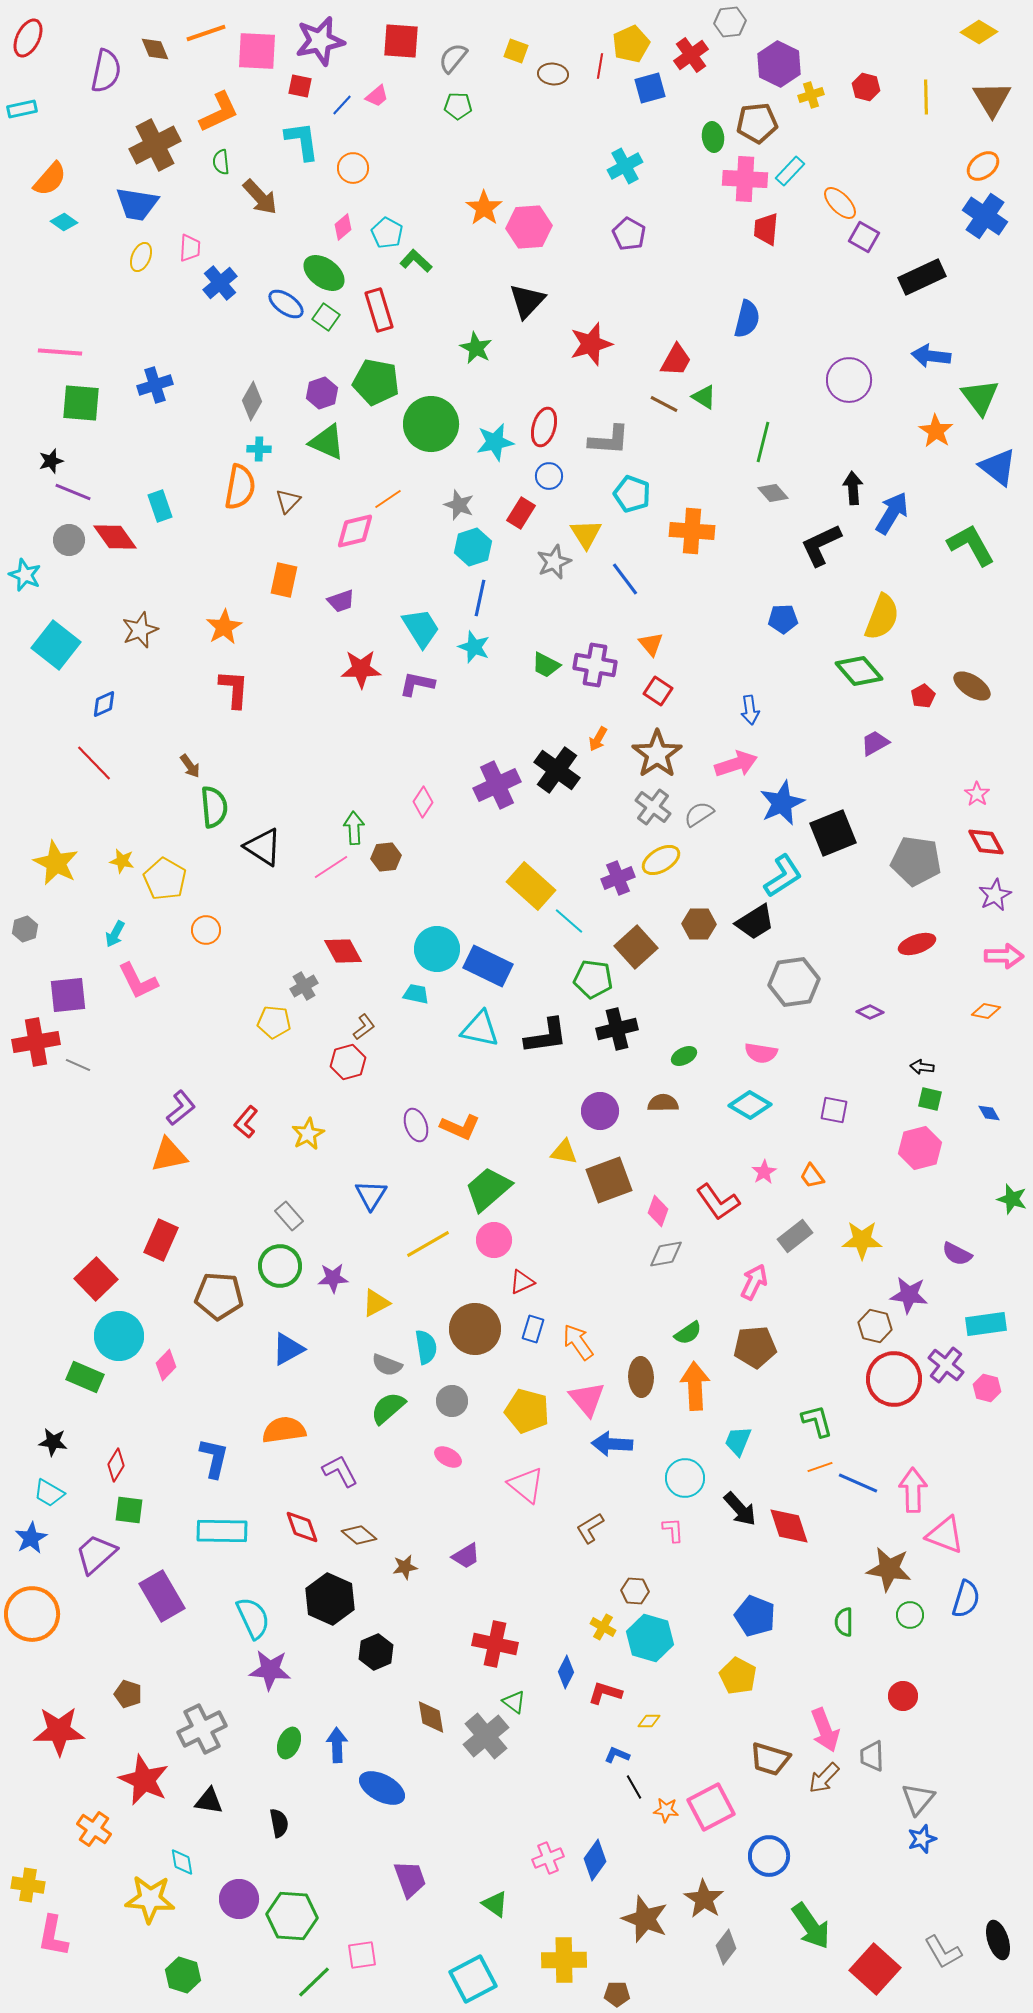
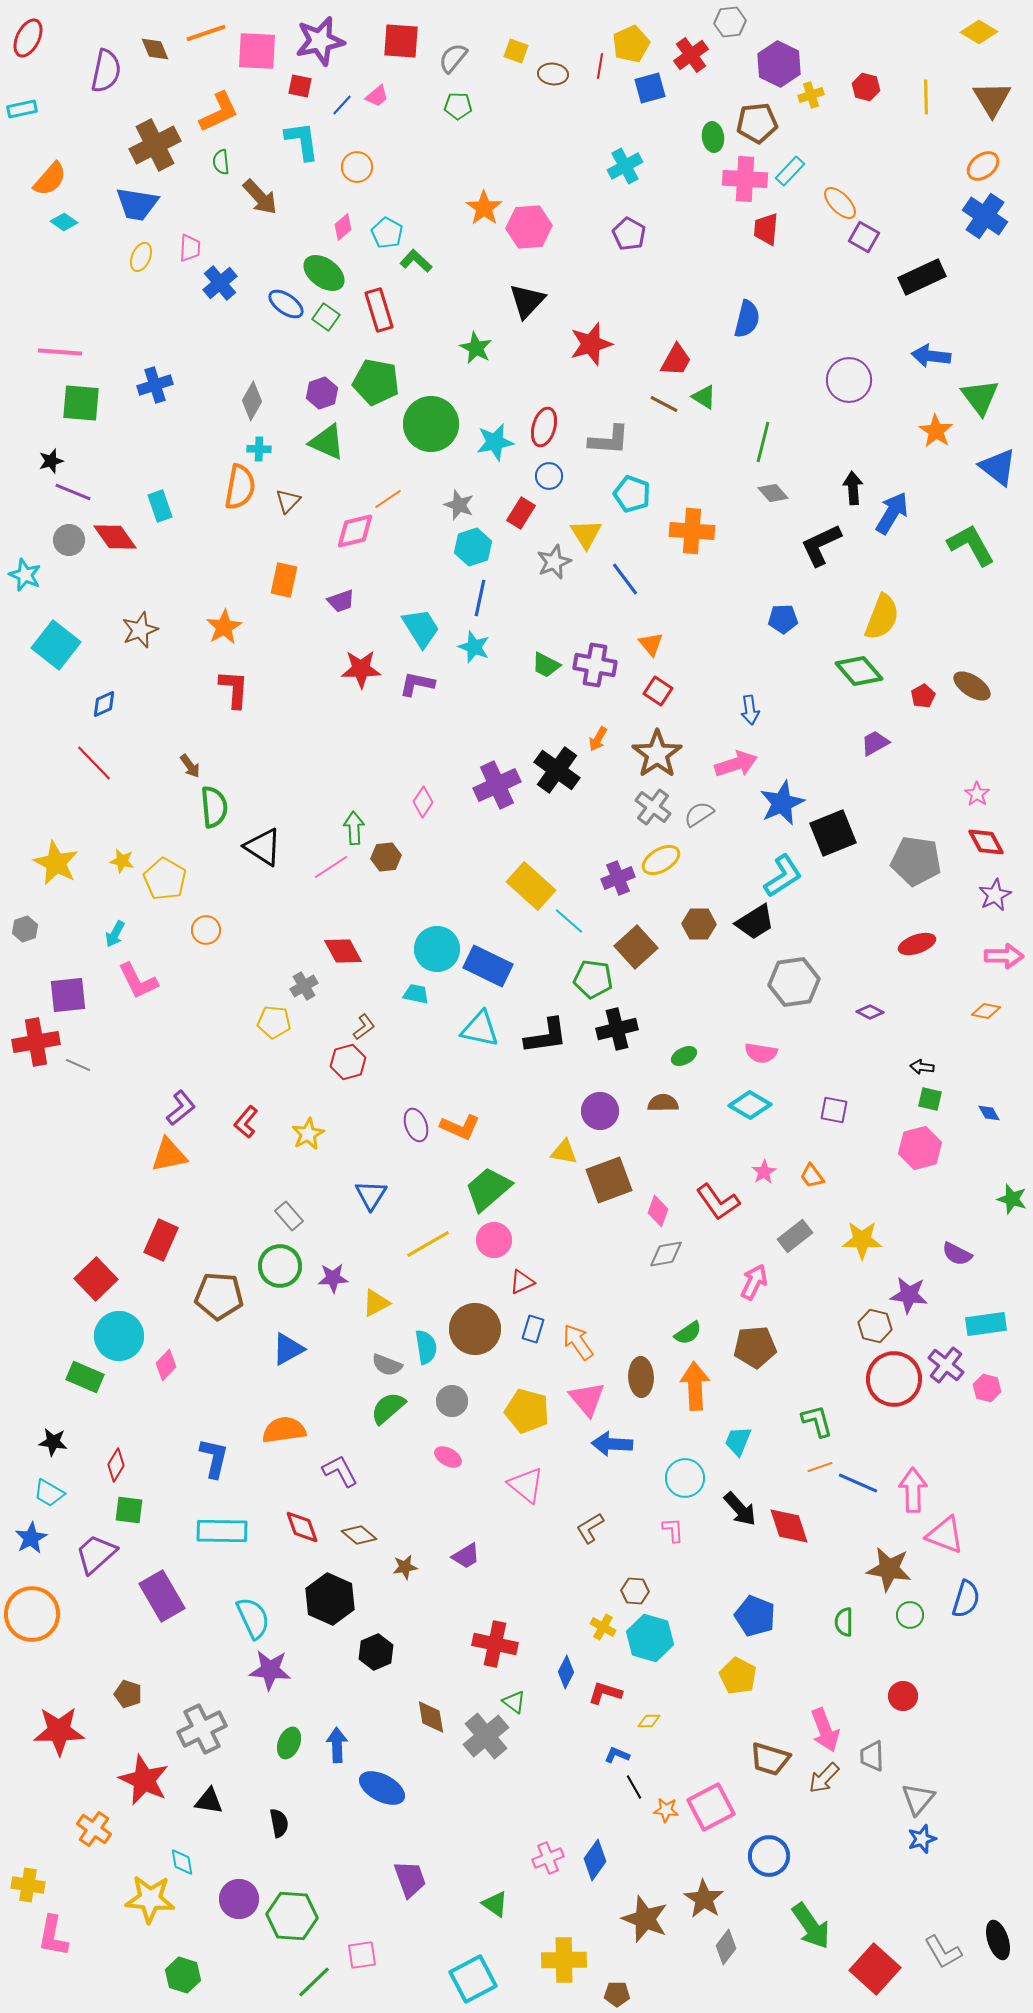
orange circle at (353, 168): moved 4 px right, 1 px up
